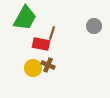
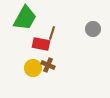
gray circle: moved 1 px left, 3 px down
